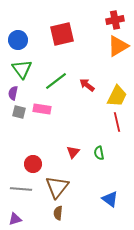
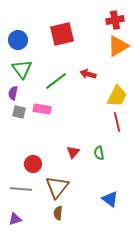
red arrow: moved 1 px right, 11 px up; rotated 21 degrees counterclockwise
